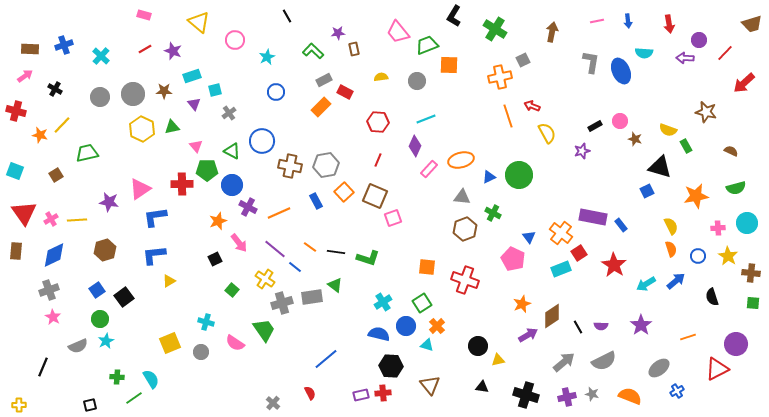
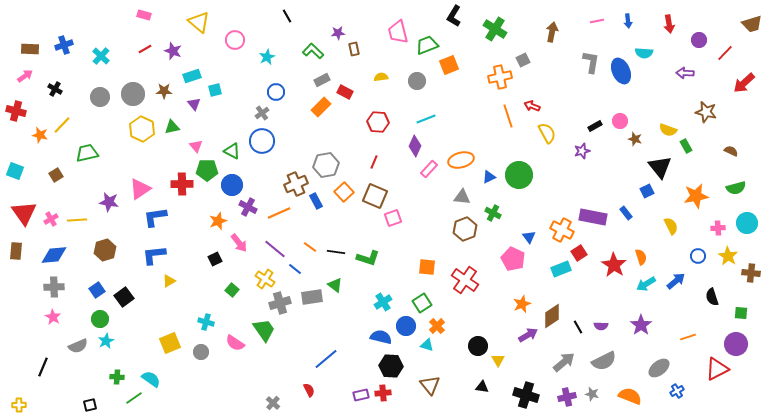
pink trapezoid at (398, 32): rotated 25 degrees clockwise
purple arrow at (685, 58): moved 15 px down
orange square at (449, 65): rotated 24 degrees counterclockwise
gray rectangle at (324, 80): moved 2 px left
gray cross at (229, 113): moved 33 px right
red line at (378, 160): moved 4 px left, 2 px down
brown cross at (290, 166): moved 6 px right, 18 px down; rotated 35 degrees counterclockwise
black triangle at (660, 167): rotated 35 degrees clockwise
blue rectangle at (621, 225): moved 5 px right, 12 px up
orange cross at (561, 233): moved 1 px right, 3 px up; rotated 10 degrees counterclockwise
orange semicircle at (671, 249): moved 30 px left, 8 px down
blue diamond at (54, 255): rotated 20 degrees clockwise
blue line at (295, 267): moved 2 px down
red cross at (465, 280): rotated 16 degrees clockwise
gray cross at (49, 290): moved 5 px right, 3 px up; rotated 18 degrees clockwise
gray cross at (282, 303): moved 2 px left
green square at (753, 303): moved 12 px left, 10 px down
blue semicircle at (379, 334): moved 2 px right, 3 px down
yellow triangle at (498, 360): rotated 48 degrees counterclockwise
cyan semicircle at (151, 379): rotated 24 degrees counterclockwise
red semicircle at (310, 393): moved 1 px left, 3 px up
